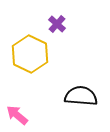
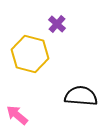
yellow hexagon: rotated 12 degrees counterclockwise
